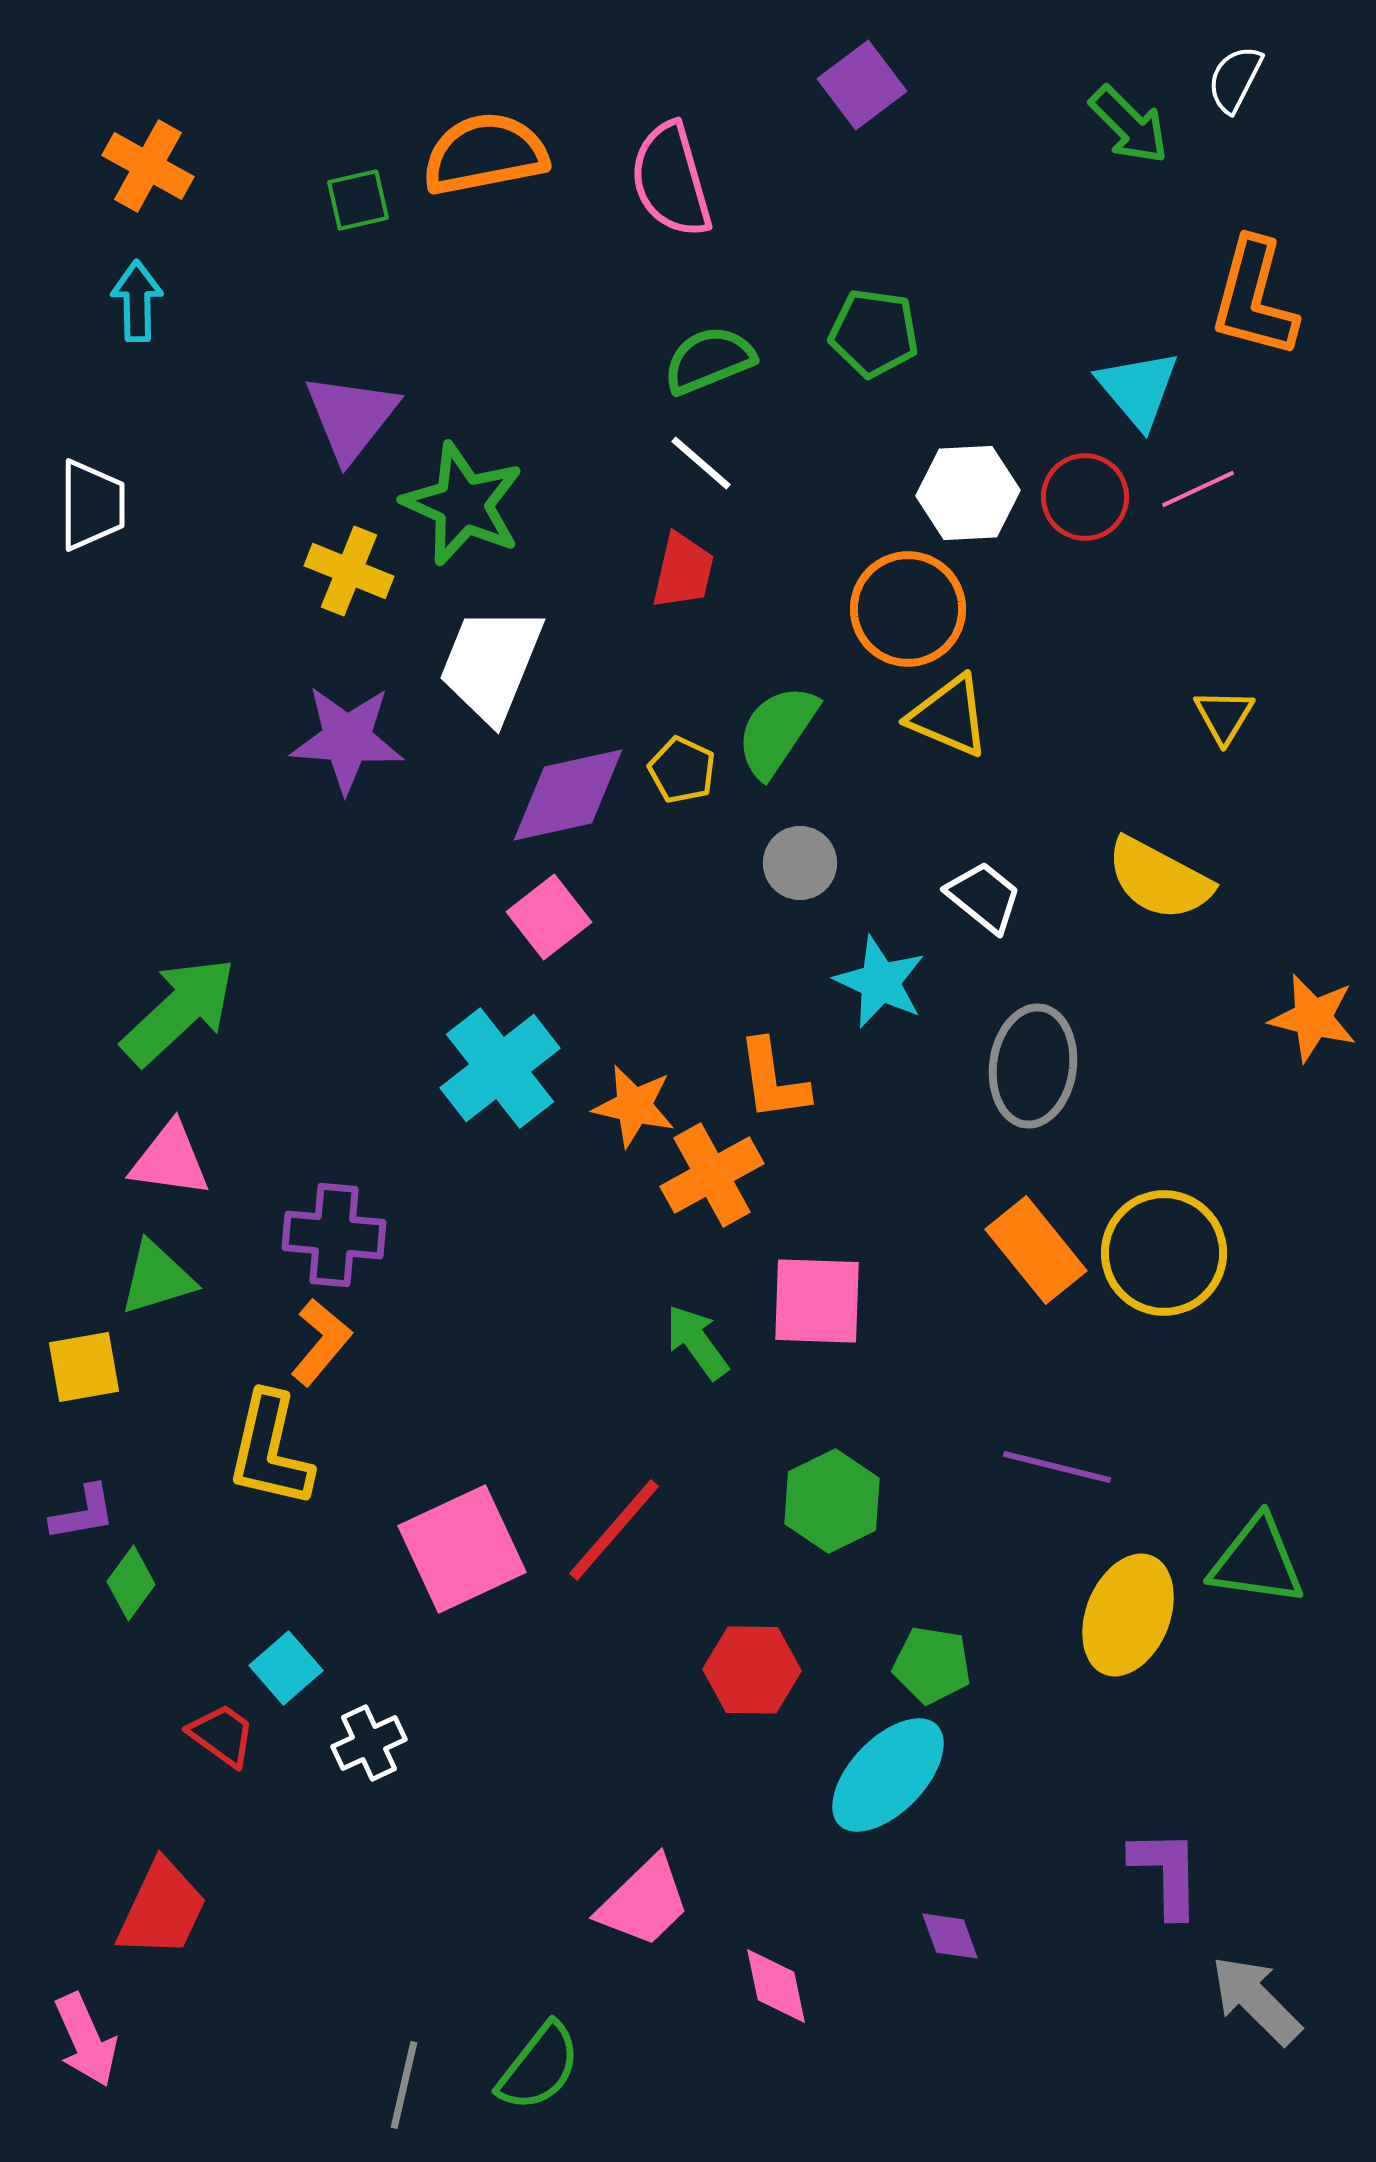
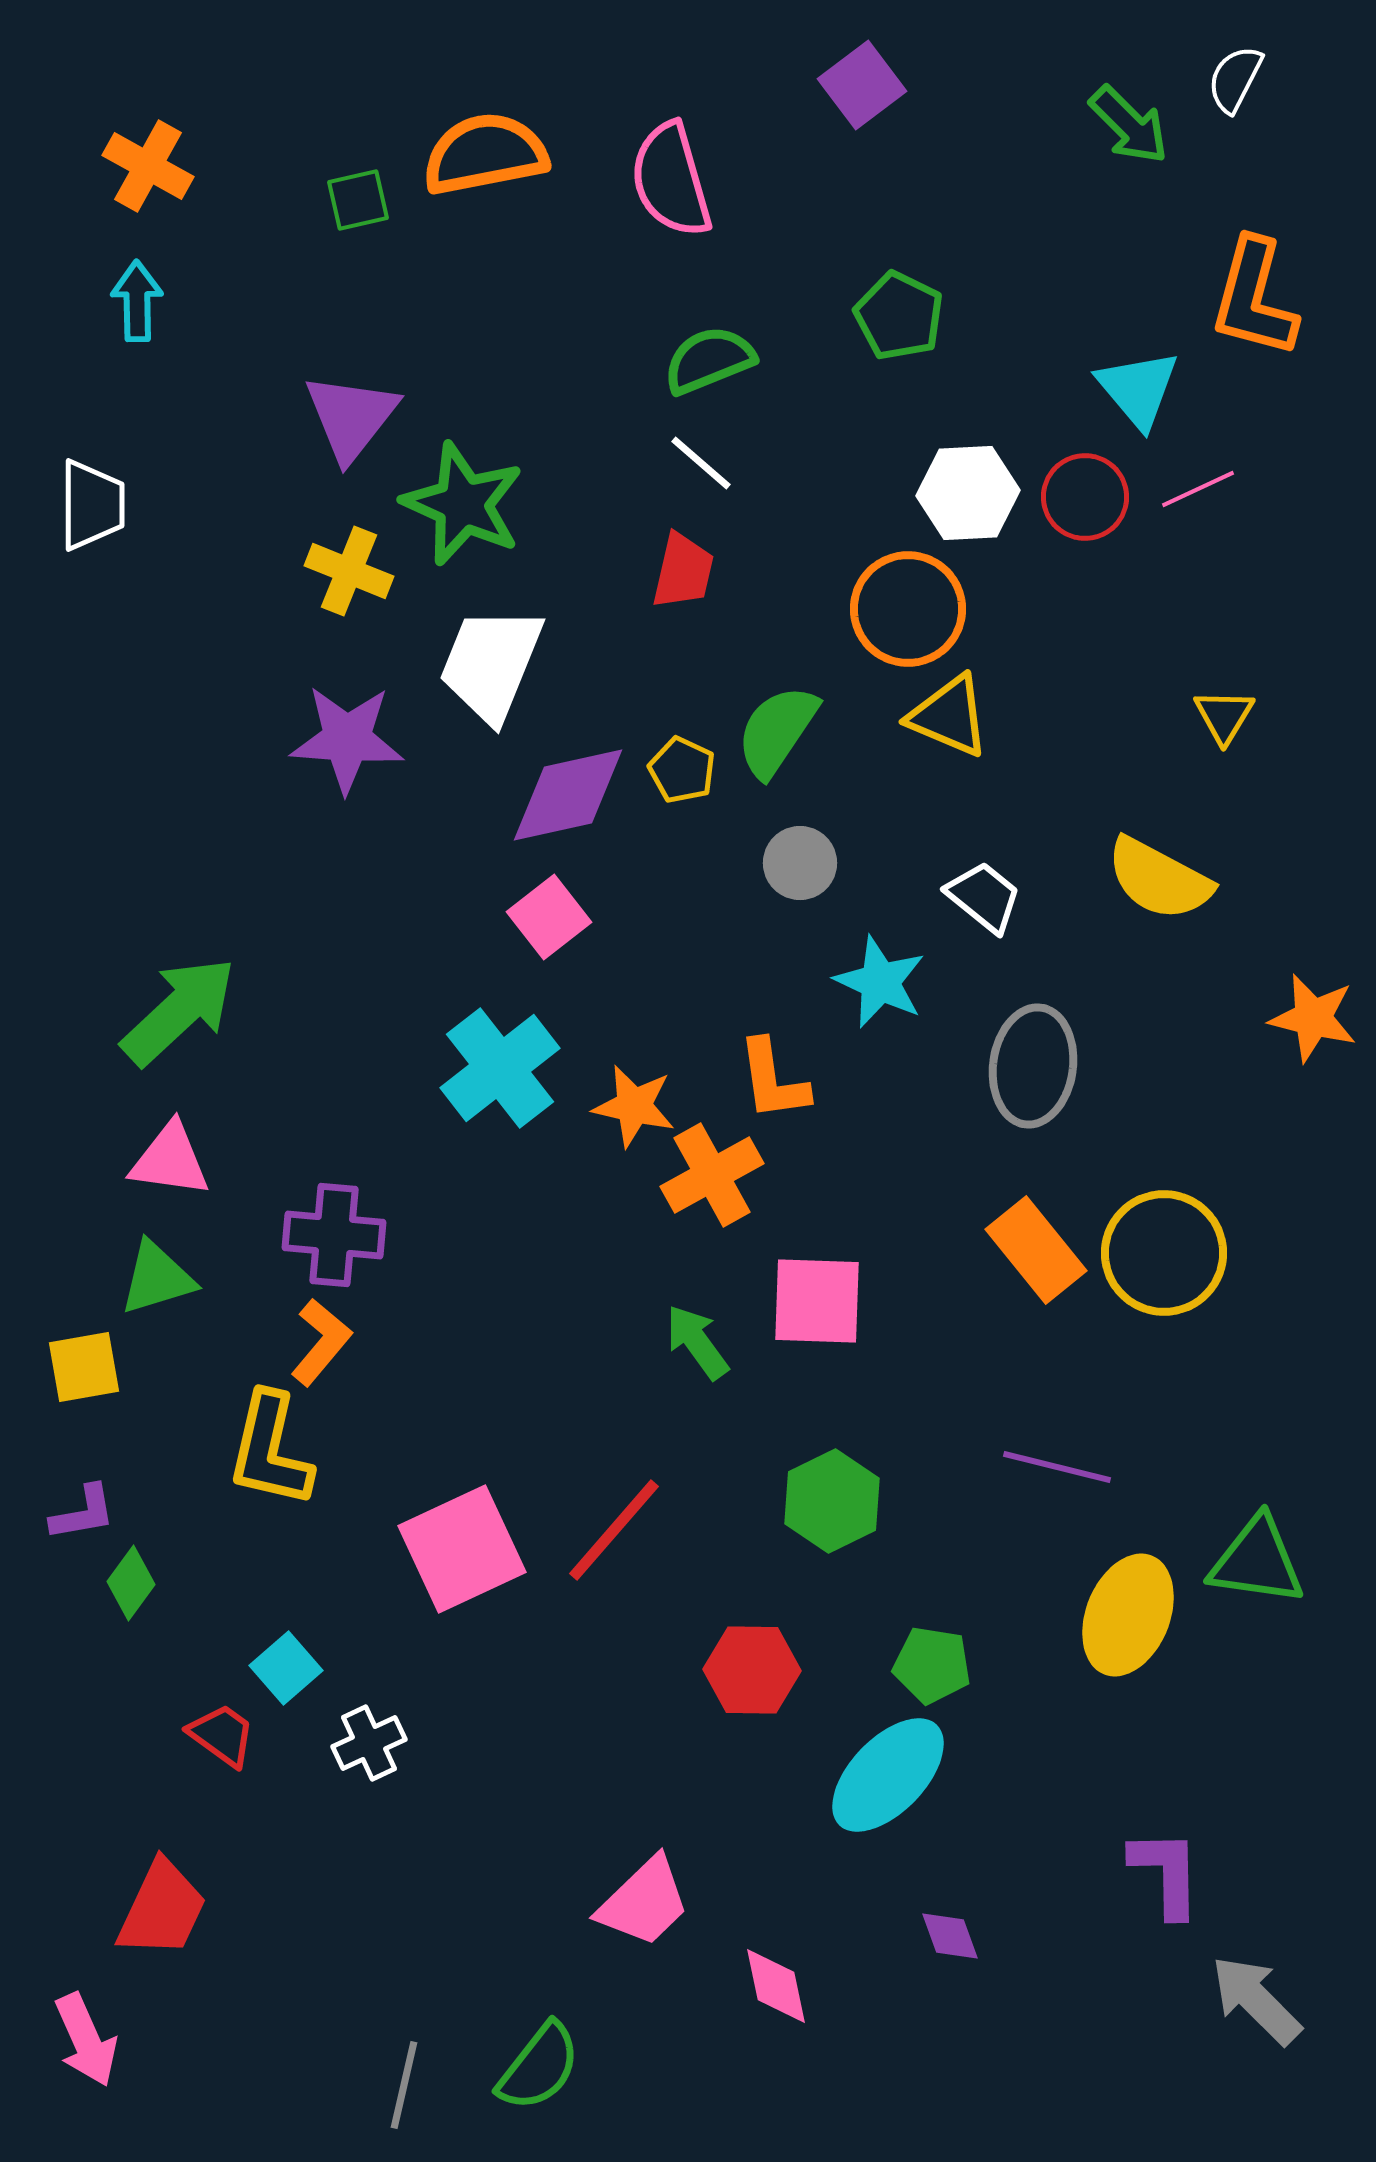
green pentagon at (874, 333): moved 25 px right, 17 px up; rotated 18 degrees clockwise
